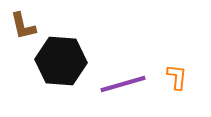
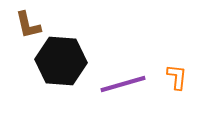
brown L-shape: moved 5 px right, 1 px up
